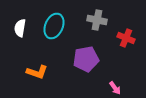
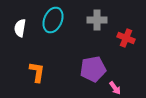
gray cross: rotated 12 degrees counterclockwise
cyan ellipse: moved 1 px left, 6 px up
purple pentagon: moved 7 px right, 10 px down
orange L-shape: rotated 100 degrees counterclockwise
